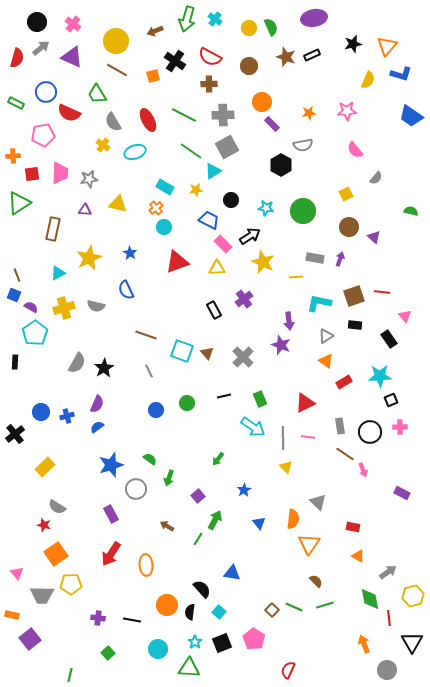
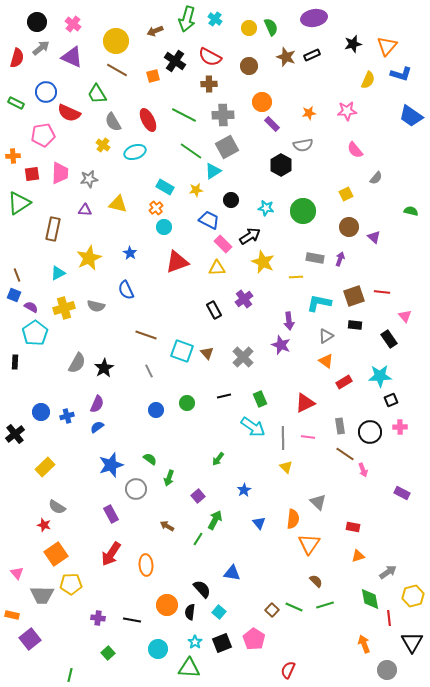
orange triangle at (358, 556): rotated 48 degrees counterclockwise
